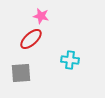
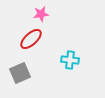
pink star: moved 2 px up; rotated 21 degrees counterclockwise
gray square: moved 1 px left; rotated 20 degrees counterclockwise
